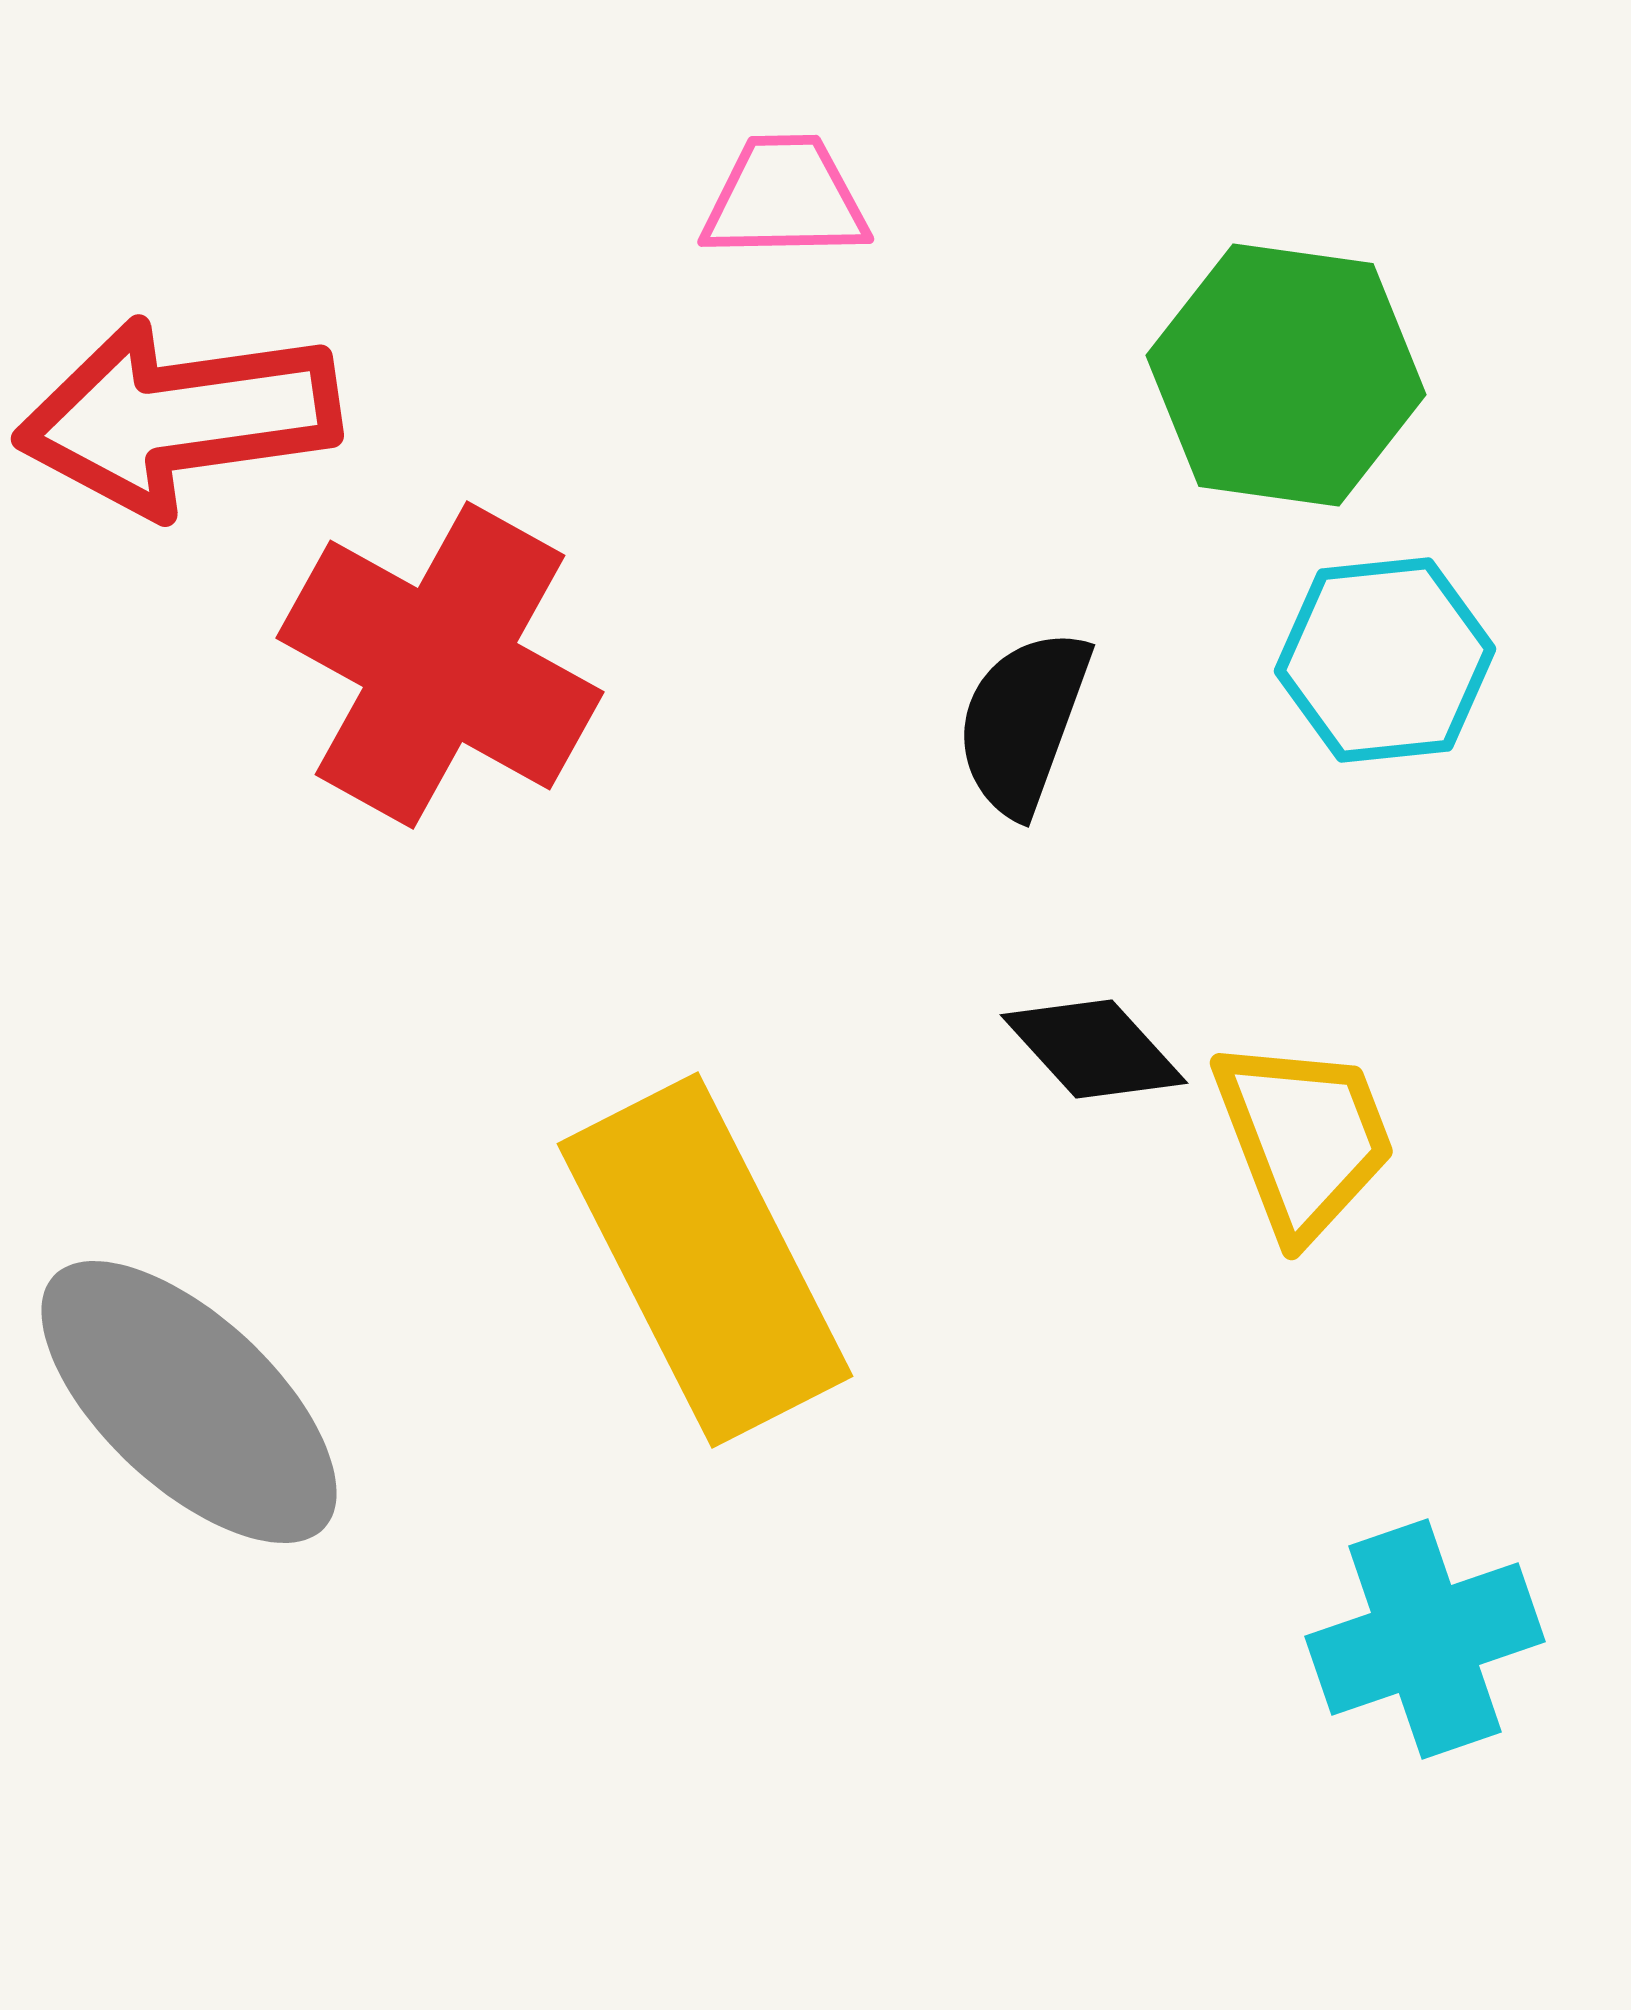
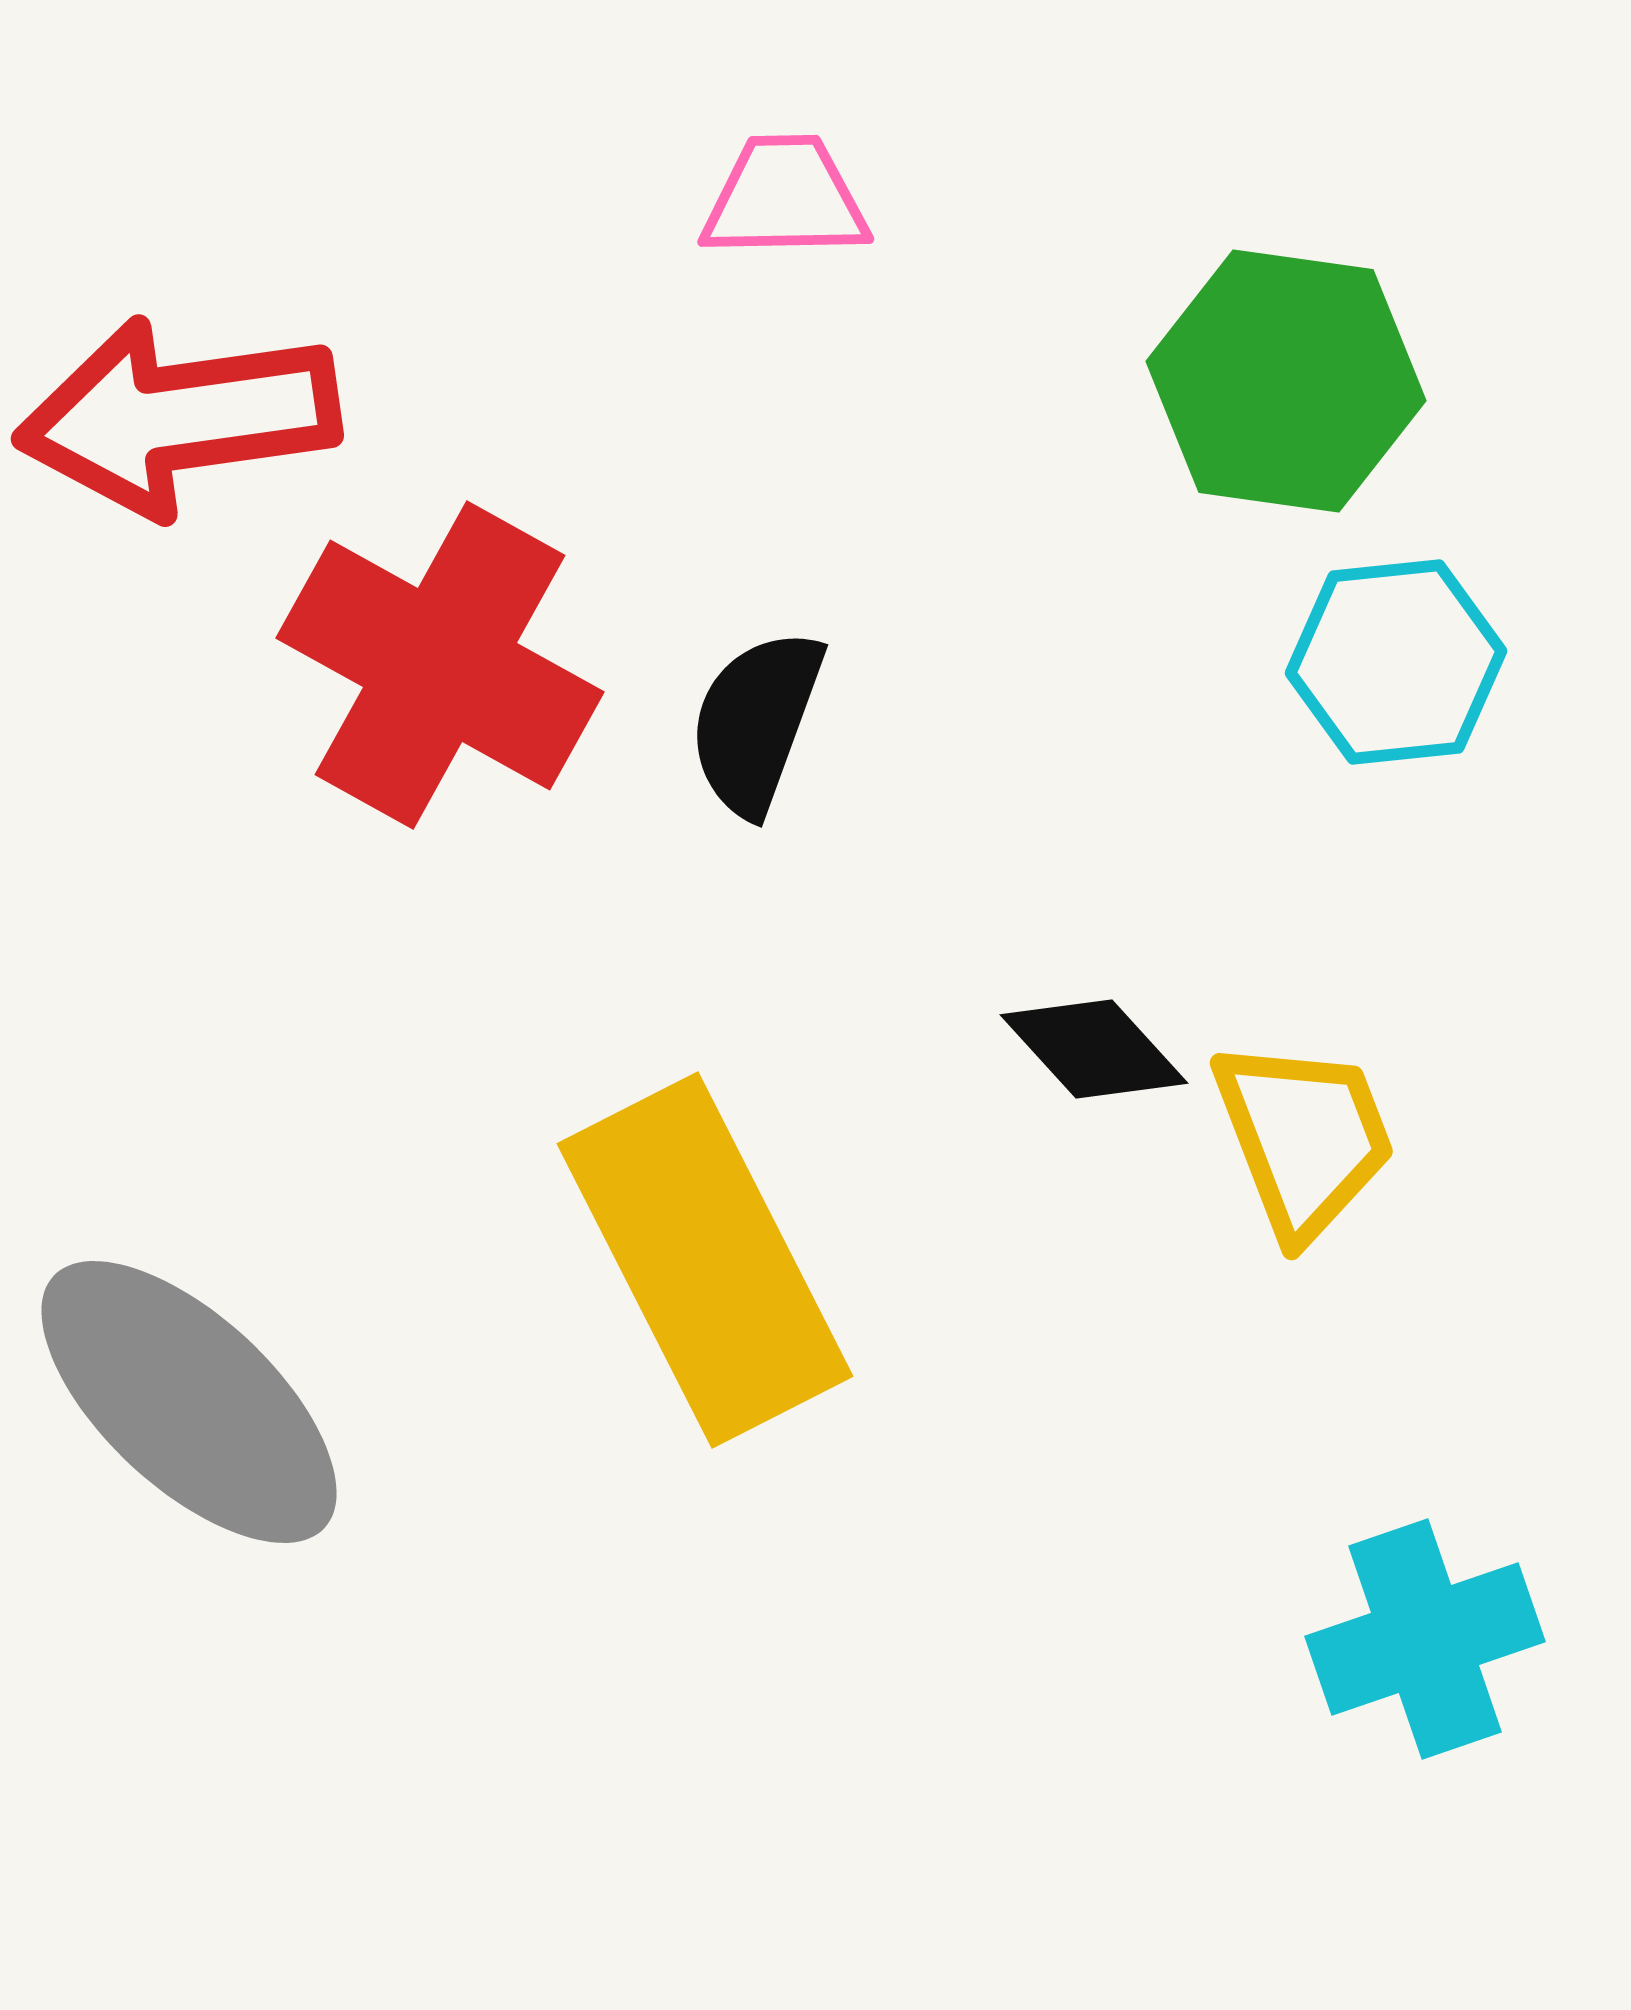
green hexagon: moved 6 px down
cyan hexagon: moved 11 px right, 2 px down
black semicircle: moved 267 px left
